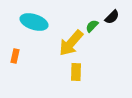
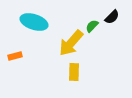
orange rectangle: rotated 64 degrees clockwise
yellow rectangle: moved 2 px left
